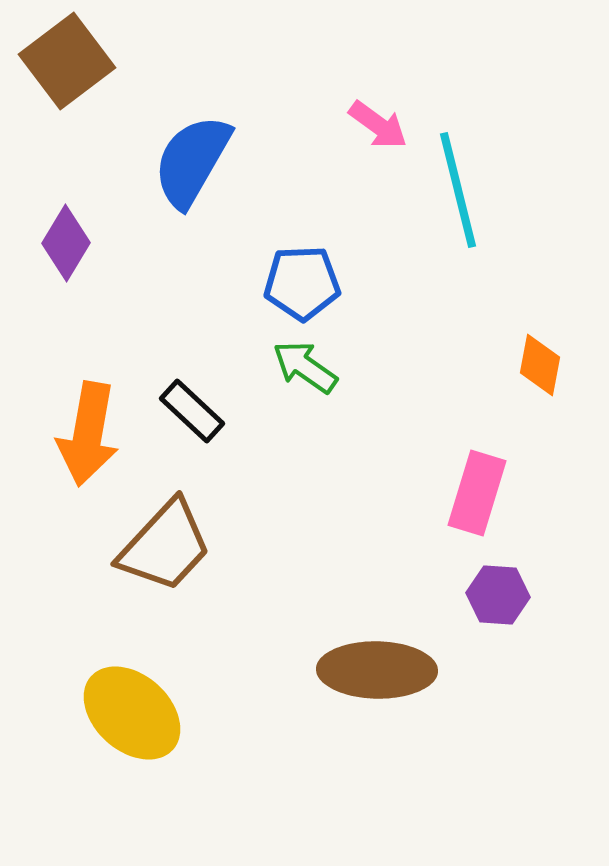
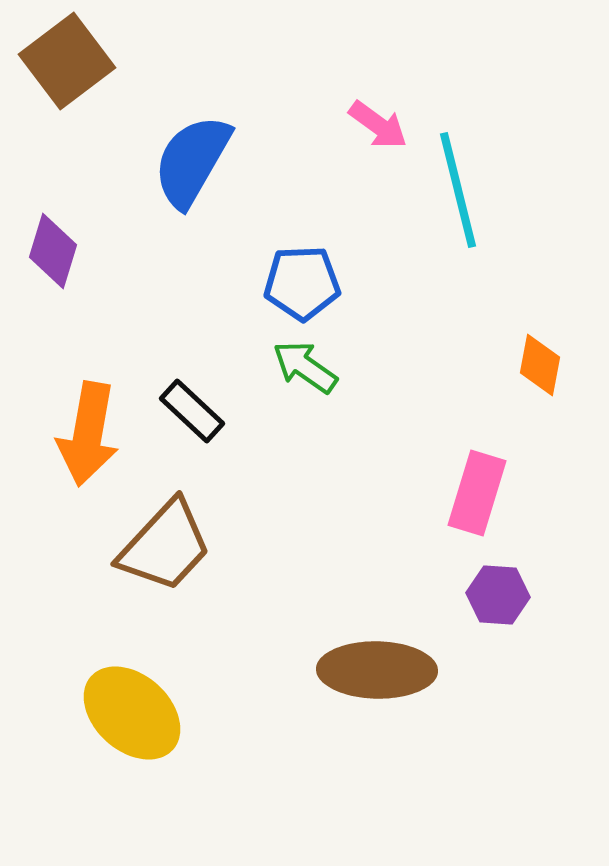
purple diamond: moved 13 px left, 8 px down; rotated 14 degrees counterclockwise
